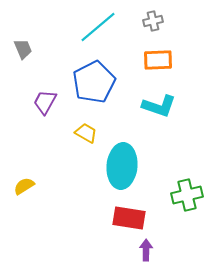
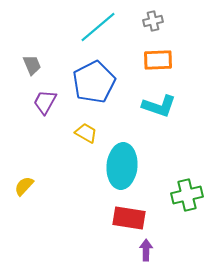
gray trapezoid: moved 9 px right, 16 px down
yellow semicircle: rotated 15 degrees counterclockwise
